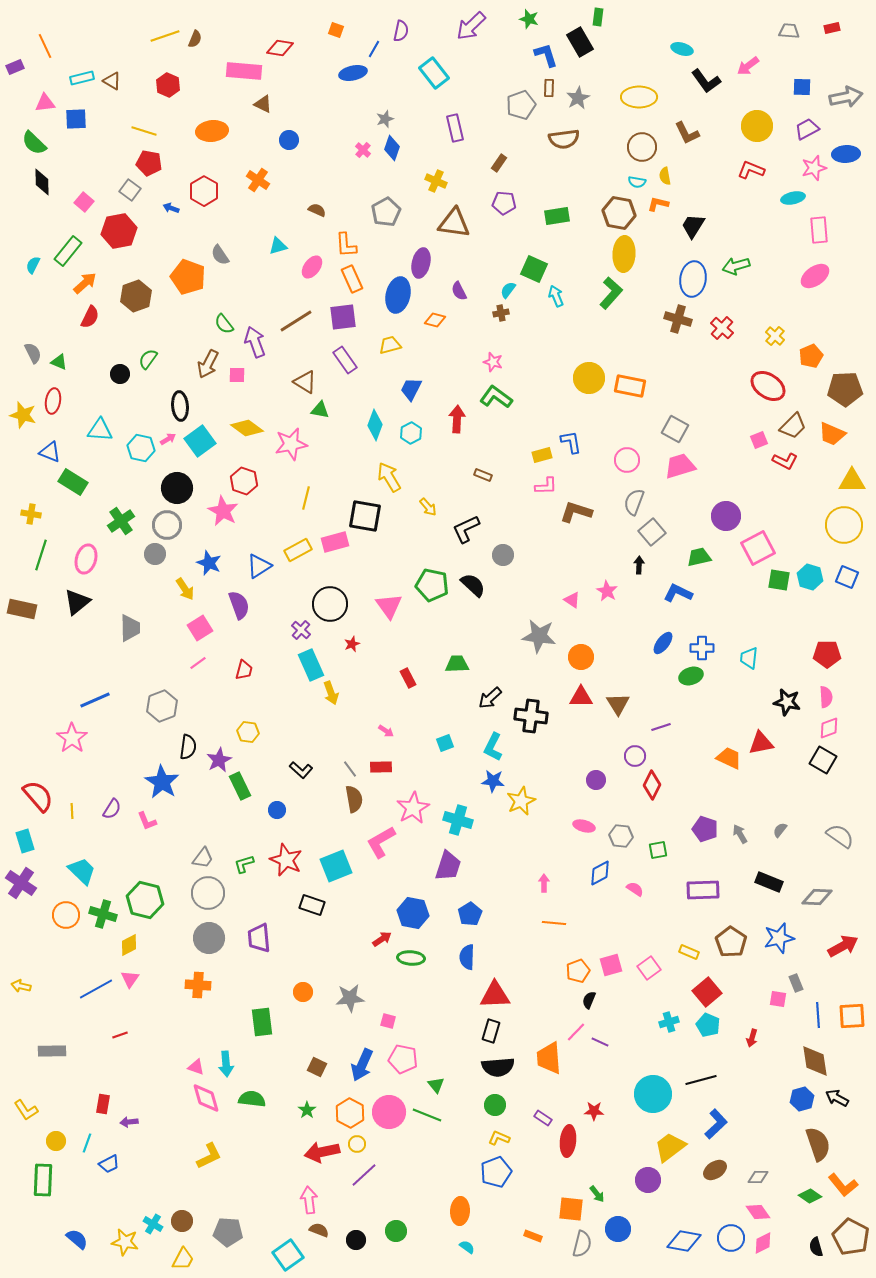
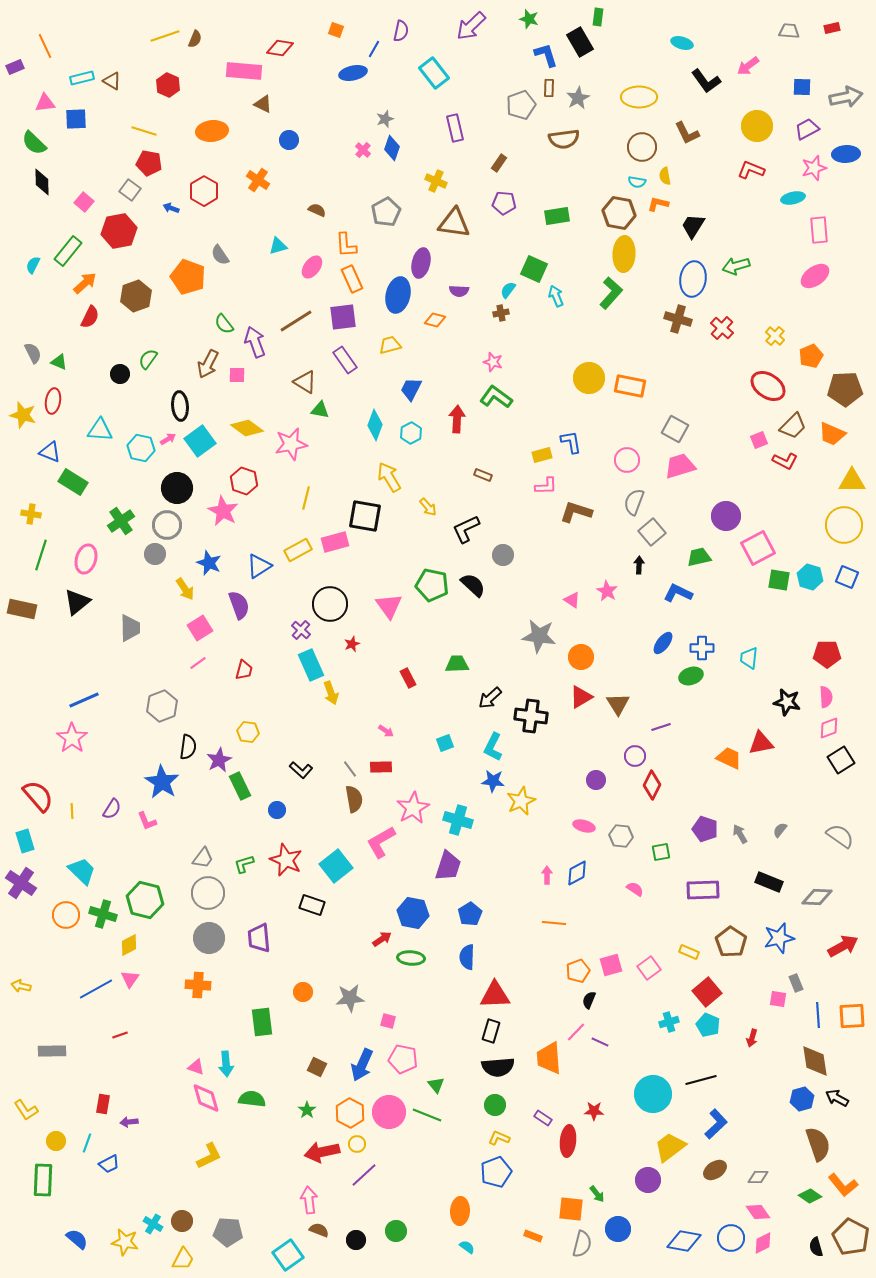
cyan ellipse at (682, 49): moved 6 px up
purple semicircle at (459, 291): rotated 60 degrees counterclockwise
red triangle at (581, 697): rotated 30 degrees counterclockwise
blue line at (95, 700): moved 11 px left
black square at (823, 760): moved 18 px right; rotated 28 degrees clockwise
green square at (658, 850): moved 3 px right, 2 px down
cyan square at (336, 866): rotated 16 degrees counterclockwise
blue diamond at (600, 873): moved 23 px left
pink arrow at (544, 883): moved 3 px right, 8 px up
